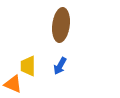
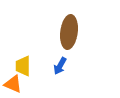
brown ellipse: moved 8 px right, 7 px down
yellow trapezoid: moved 5 px left
